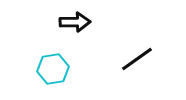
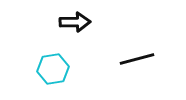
black line: rotated 20 degrees clockwise
